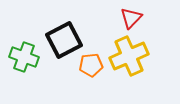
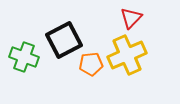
yellow cross: moved 2 px left, 1 px up
orange pentagon: moved 1 px up
